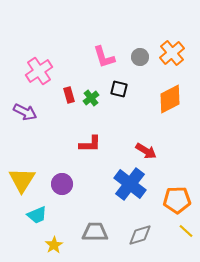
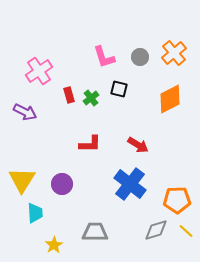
orange cross: moved 2 px right
red arrow: moved 8 px left, 6 px up
cyan trapezoid: moved 2 px left, 2 px up; rotated 70 degrees counterclockwise
gray diamond: moved 16 px right, 5 px up
